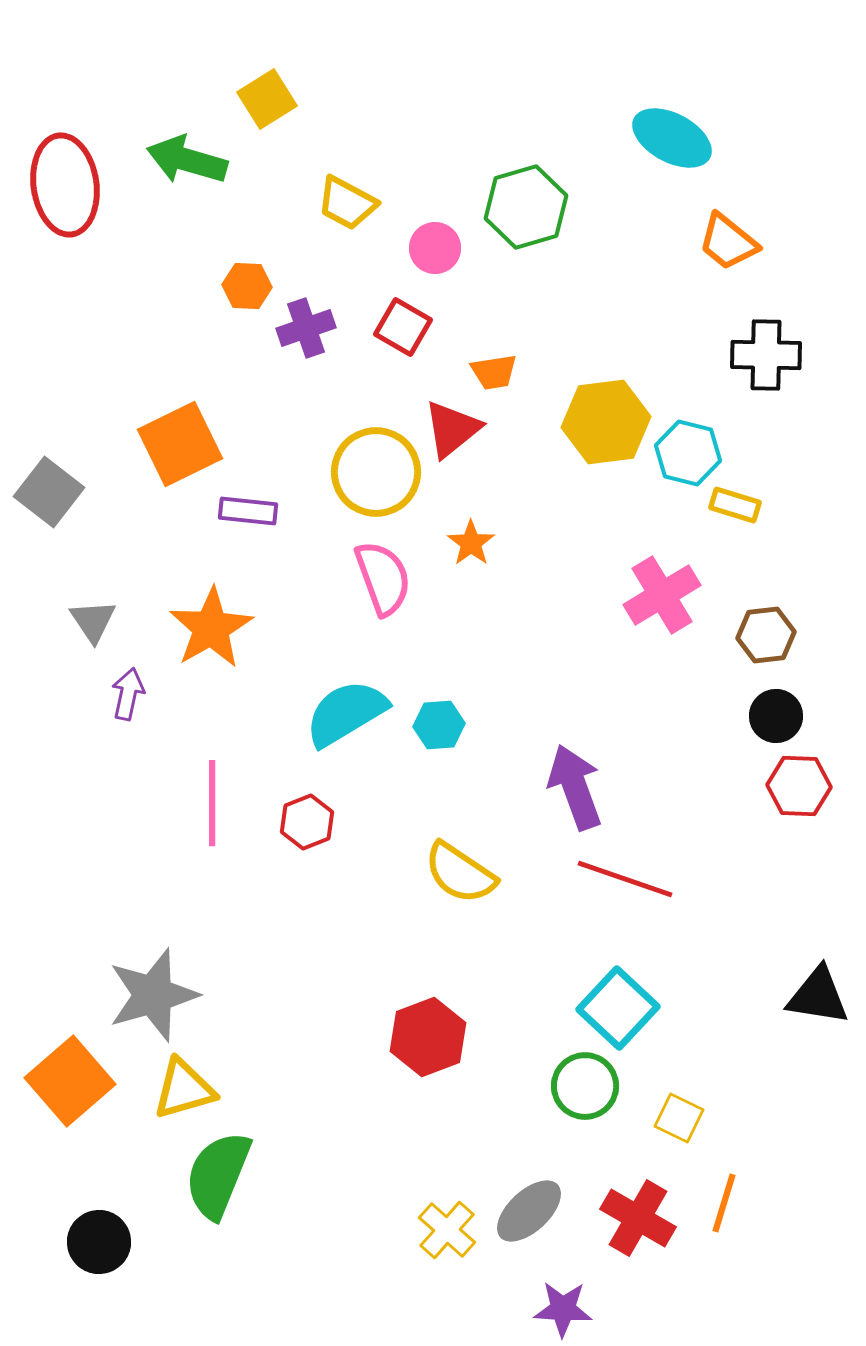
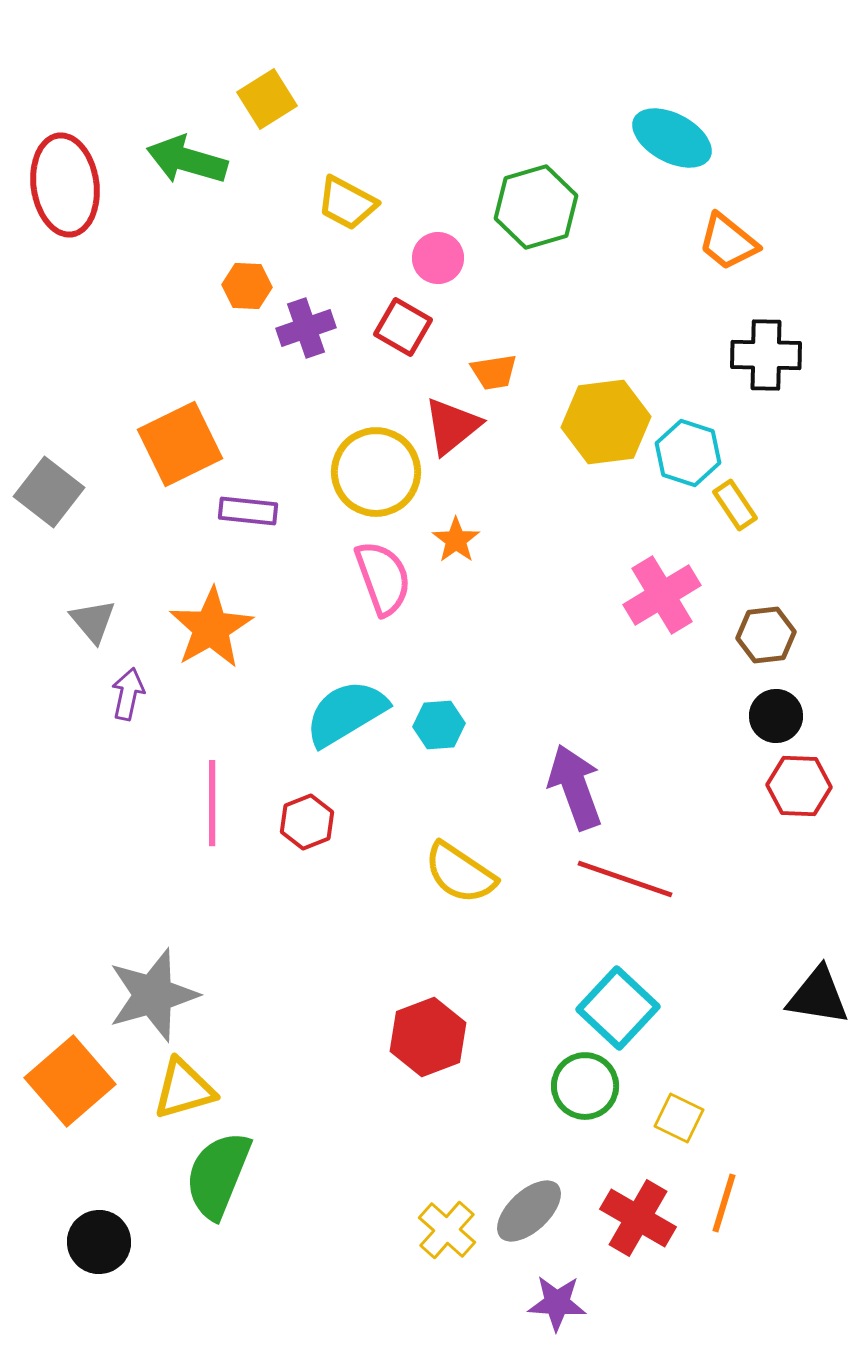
green hexagon at (526, 207): moved 10 px right
pink circle at (435, 248): moved 3 px right, 10 px down
red triangle at (452, 429): moved 3 px up
cyan hexagon at (688, 453): rotated 4 degrees clockwise
yellow rectangle at (735, 505): rotated 39 degrees clockwise
orange star at (471, 543): moved 15 px left, 3 px up
gray triangle at (93, 621): rotated 6 degrees counterclockwise
purple star at (563, 1309): moved 6 px left, 6 px up
